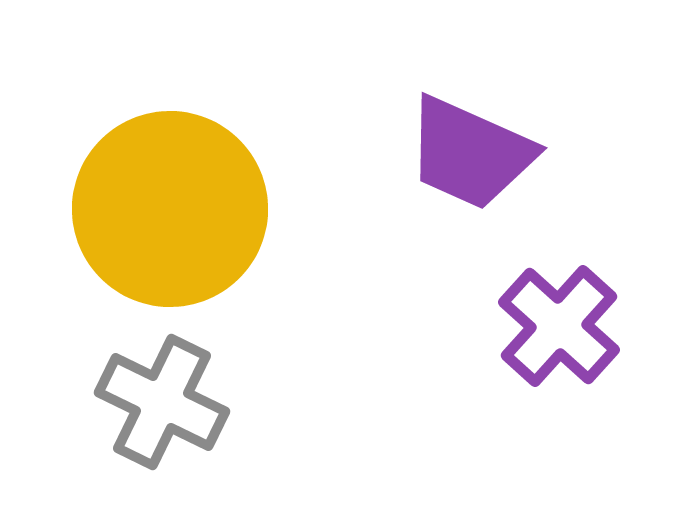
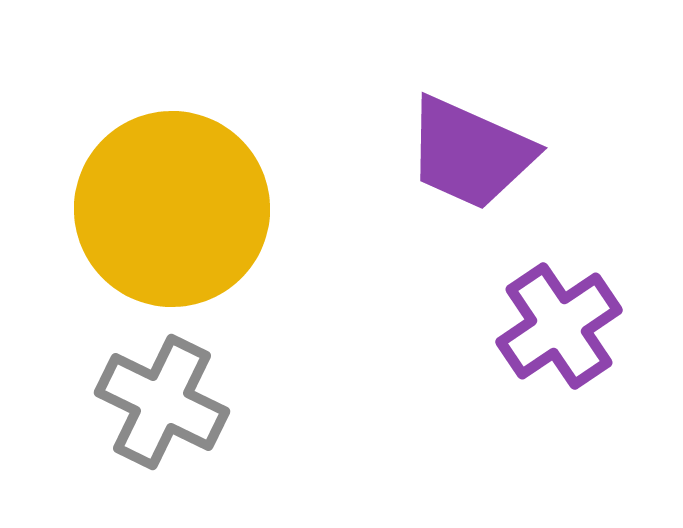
yellow circle: moved 2 px right
purple cross: rotated 14 degrees clockwise
